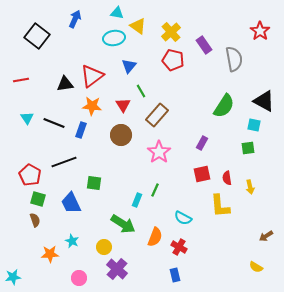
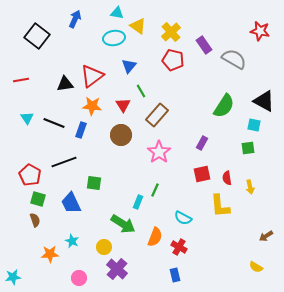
red star at (260, 31): rotated 24 degrees counterclockwise
gray semicircle at (234, 59): rotated 50 degrees counterclockwise
cyan rectangle at (137, 200): moved 1 px right, 2 px down
